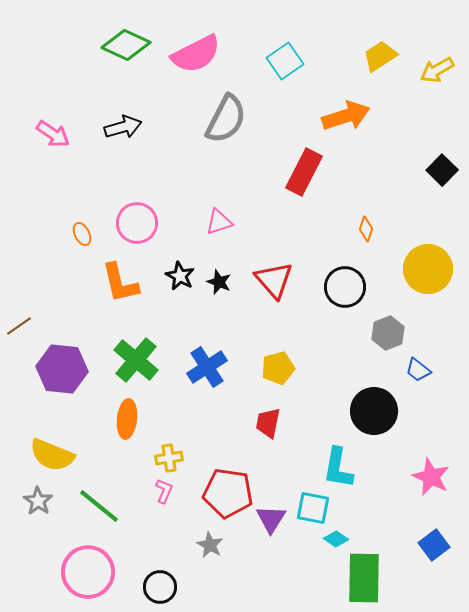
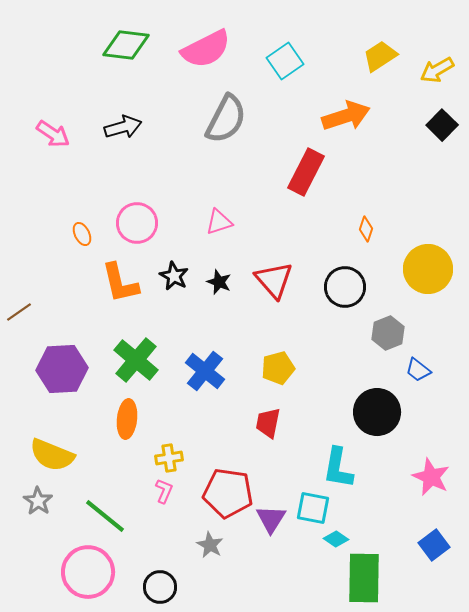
green diamond at (126, 45): rotated 18 degrees counterclockwise
pink semicircle at (196, 54): moved 10 px right, 5 px up
black square at (442, 170): moved 45 px up
red rectangle at (304, 172): moved 2 px right
black star at (180, 276): moved 6 px left
brown line at (19, 326): moved 14 px up
blue cross at (207, 367): moved 2 px left, 4 px down; rotated 18 degrees counterclockwise
purple hexagon at (62, 369): rotated 9 degrees counterclockwise
black circle at (374, 411): moved 3 px right, 1 px down
green line at (99, 506): moved 6 px right, 10 px down
